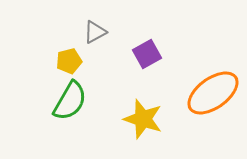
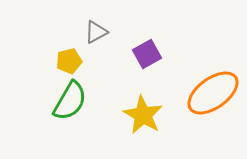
gray triangle: moved 1 px right
yellow star: moved 4 px up; rotated 12 degrees clockwise
